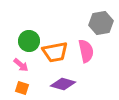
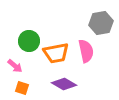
orange trapezoid: moved 1 px right, 1 px down
pink arrow: moved 6 px left, 1 px down
purple diamond: moved 1 px right; rotated 15 degrees clockwise
